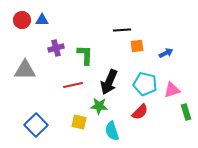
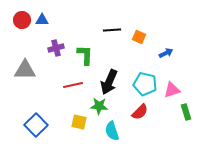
black line: moved 10 px left
orange square: moved 2 px right, 9 px up; rotated 32 degrees clockwise
